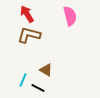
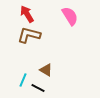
pink semicircle: rotated 18 degrees counterclockwise
